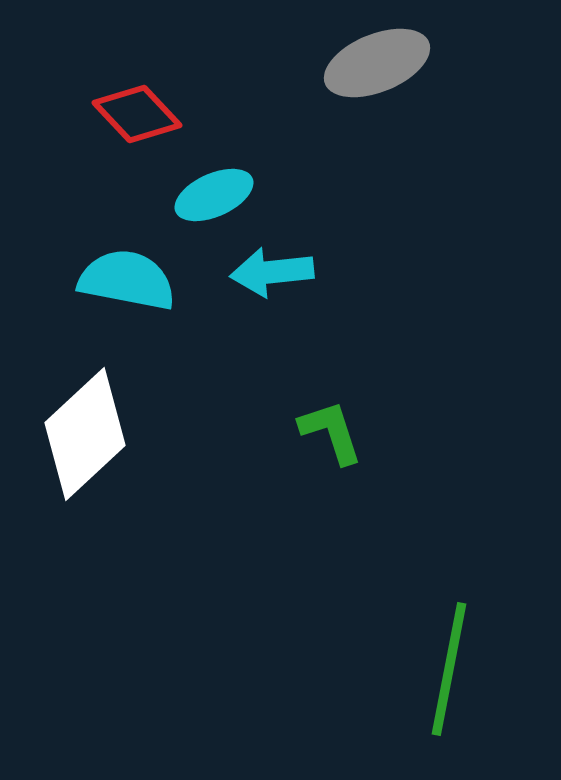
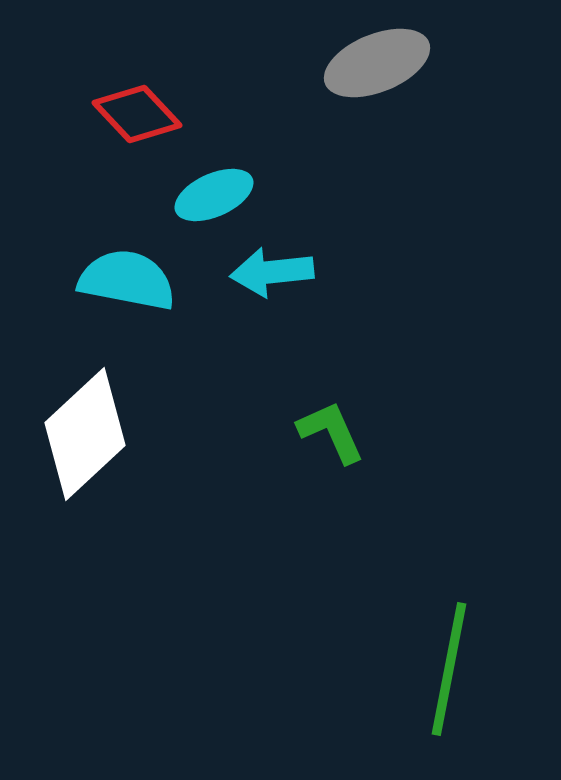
green L-shape: rotated 6 degrees counterclockwise
